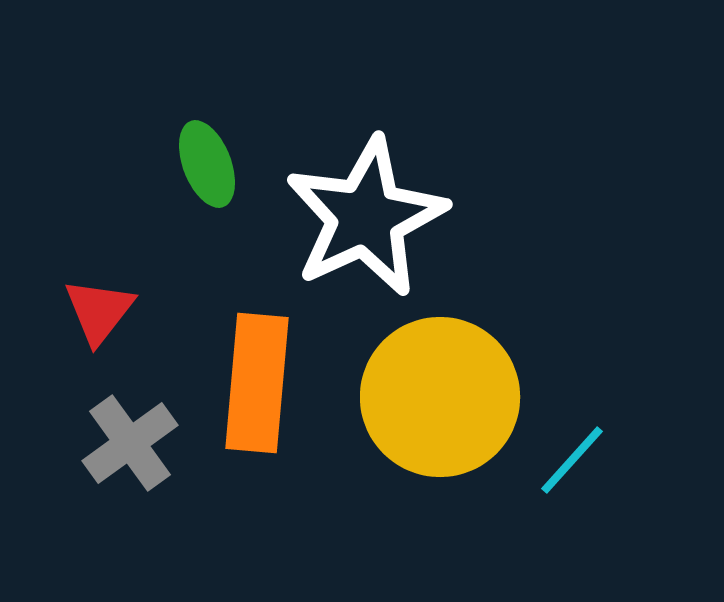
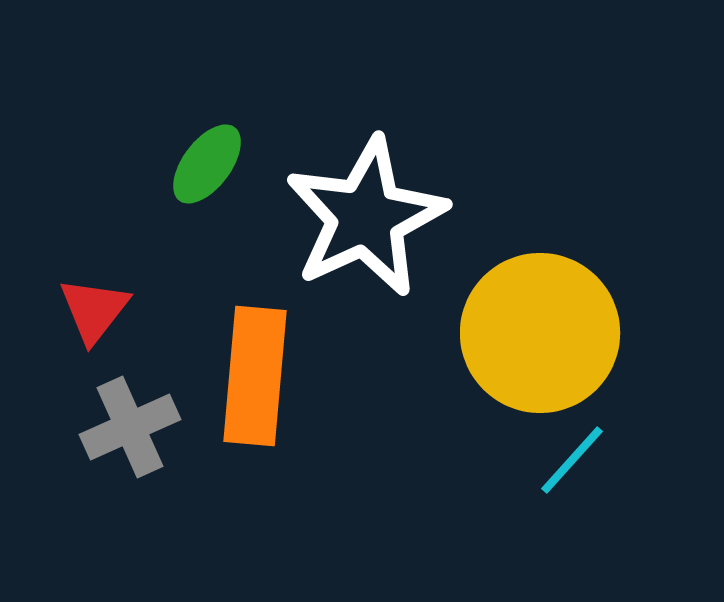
green ellipse: rotated 58 degrees clockwise
red triangle: moved 5 px left, 1 px up
orange rectangle: moved 2 px left, 7 px up
yellow circle: moved 100 px right, 64 px up
gray cross: moved 16 px up; rotated 12 degrees clockwise
